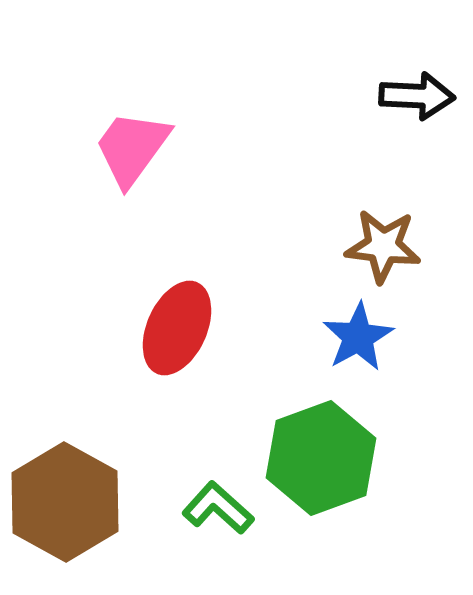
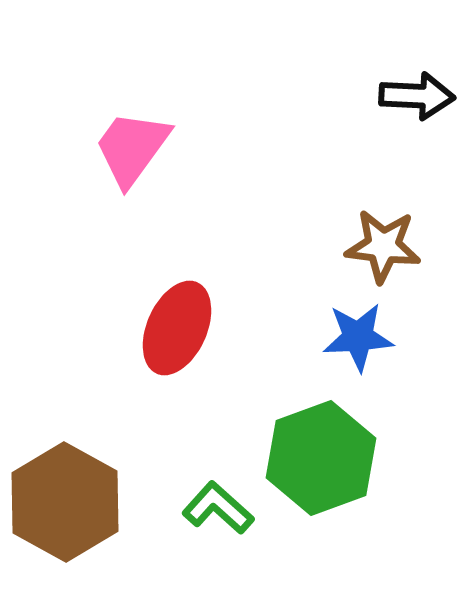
blue star: rotated 26 degrees clockwise
